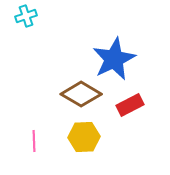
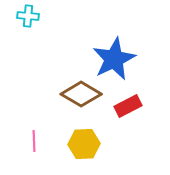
cyan cross: moved 2 px right; rotated 25 degrees clockwise
red rectangle: moved 2 px left, 1 px down
yellow hexagon: moved 7 px down
